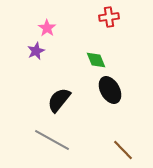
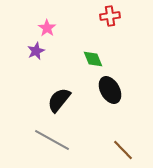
red cross: moved 1 px right, 1 px up
green diamond: moved 3 px left, 1 px up
